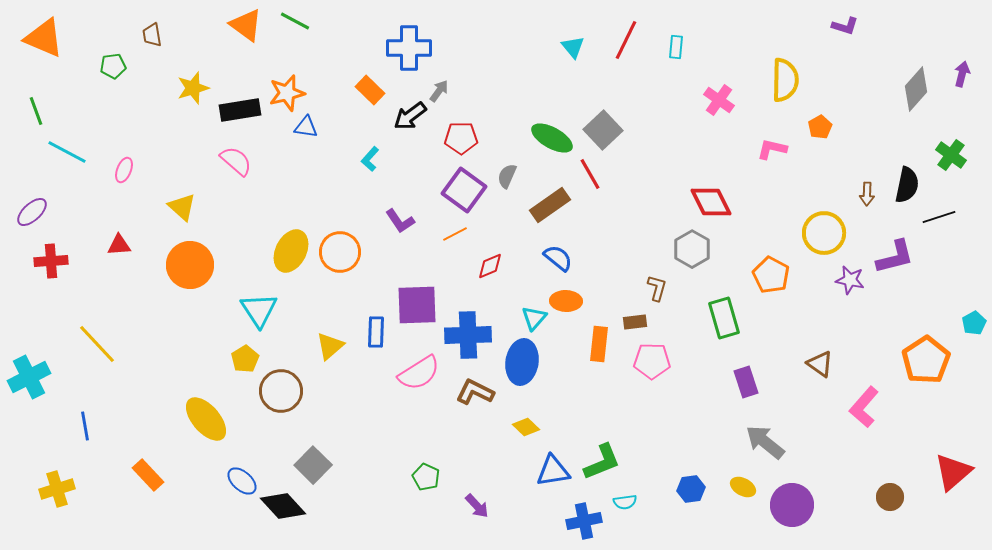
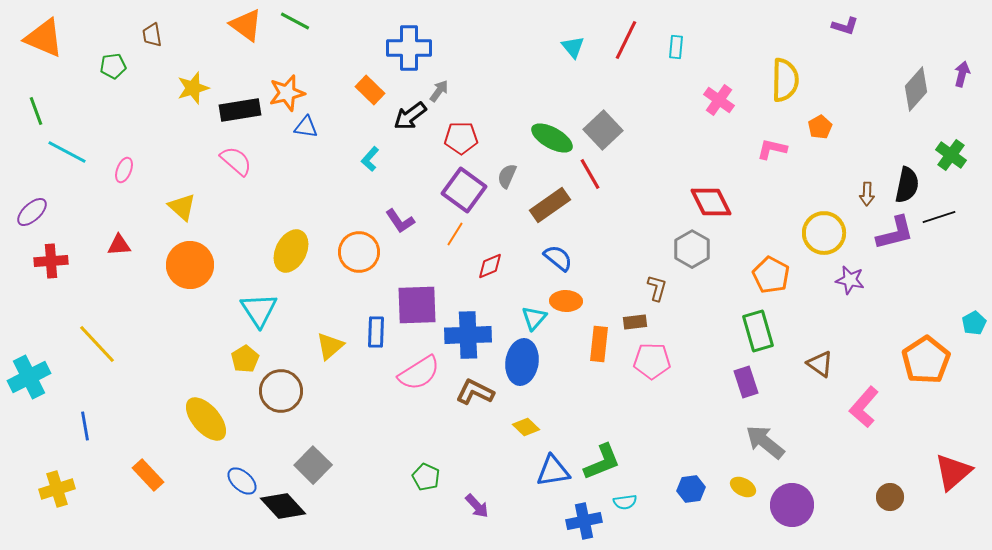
orange line at (455, 234): rotated 30 degrees counterclockwise
orange circle at (340, 252): moved 19 px right
purple L-shape at (895, 257): moved 24 px up
green rectangle at (724, 318): moved 34 px right, 13 px down
